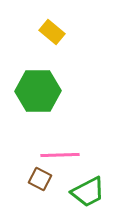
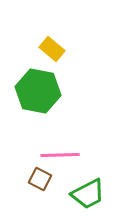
yellow rectangle: moved 17 px down
green hexagon: rotated 12 degrees clockwise
green trapezoid: moved 2 px down
